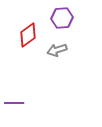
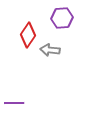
red diamond: rotated 20 degrees counterclockwise
gray arrow: moved 7 px left; rotated 24 degrees clockwise
